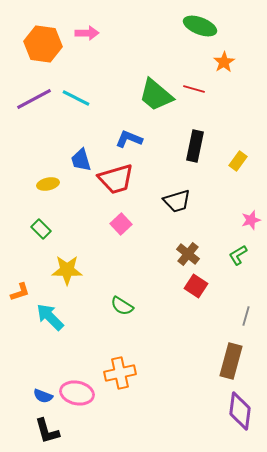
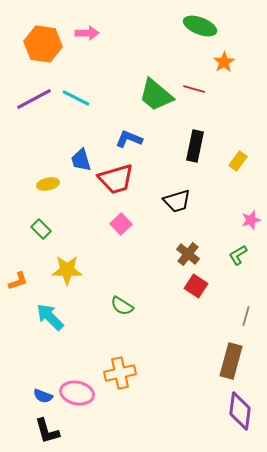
orange L-shape: moved 2 px left, 11 px up
